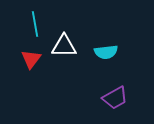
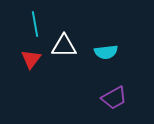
purple trapezoid: moved 1 px left
